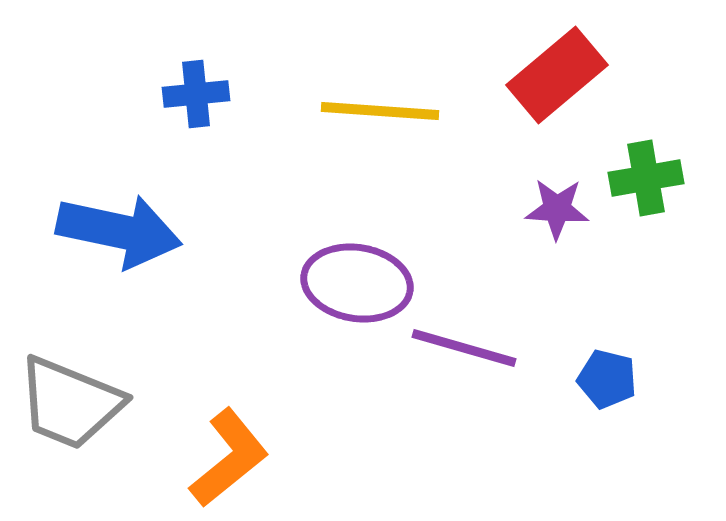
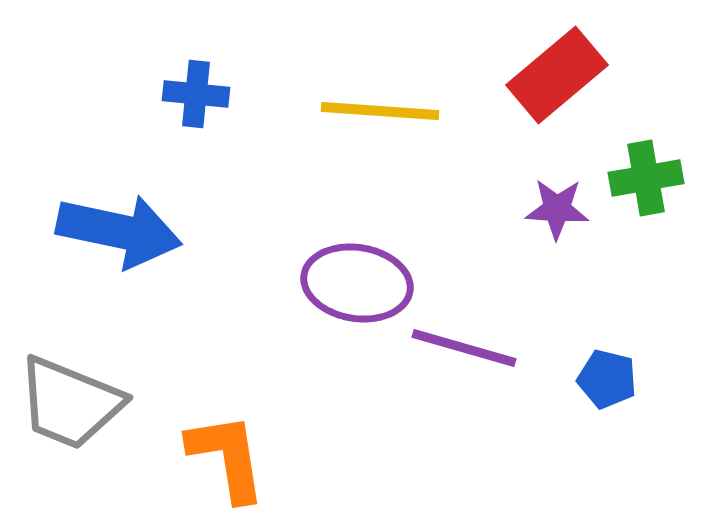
blue cross: rotated 12 degrees clockwise
orange L-shape: moved 2 px left, 1 px up; rotated 60 degrees counterclockwise
